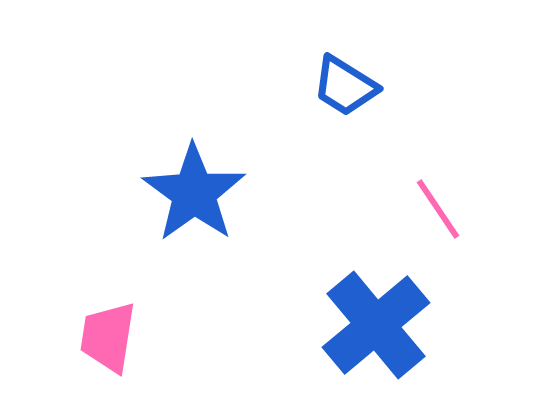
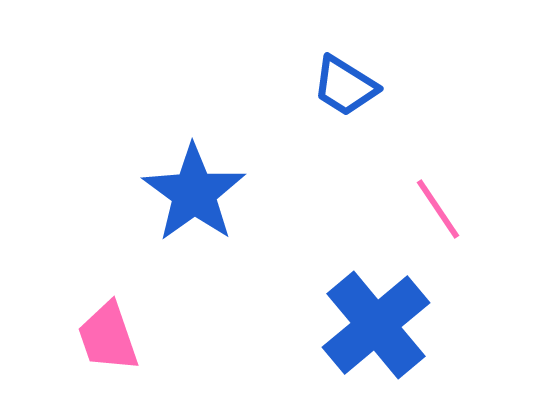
pink trapezoid: rotated 28 degrees counterclockwise
